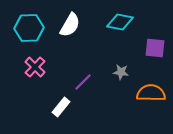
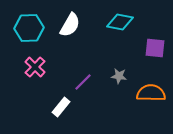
gray star: moved 2 px left, 4 px down
